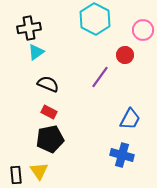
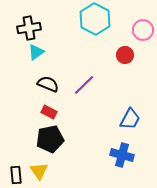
purple line: moved 16 px left, 8 px down; rotated 10 degrees clockwise
